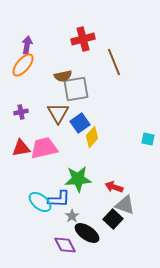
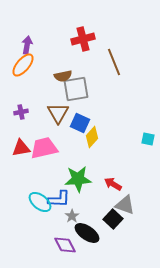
blue square: rotated 30 degrees counterclockwise
red arrow: moved 1 px left, 3 px up; rotated 12 degrees clockwise
